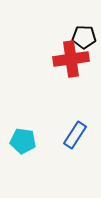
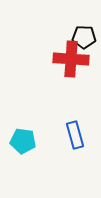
red cross: rotated 12 degrees clockwise
blue rectangle: rotated 48 degrees counterclockwise
